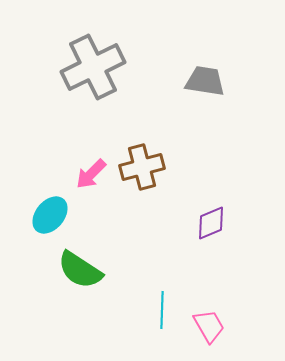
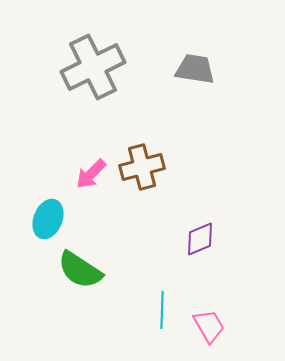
gray trapezoid: moved 10 px left, 12 px up
cyan ellipse: moved 2 px left, 4 px down; rotated 18 degrees counterclockwise
purple diamond: moved 11 px left, 16 px down
